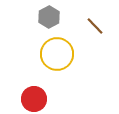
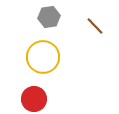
gray hexagon: rotated 20 degrees clockwise
yellow circle: moved 14 px left, 3 px down
